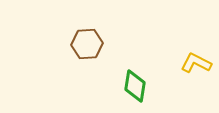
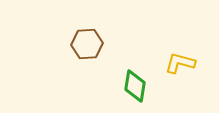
yellow L-shape: moved 16 px left; rotated 12 degrees counterclockwise
